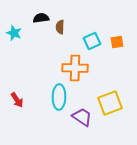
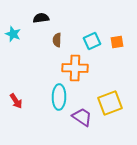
brown semicircle: moved 3 px left, 13 px down
cyan star: moved 1 px left, 1 px down
red arrow: moved 1 px left, 1 px down
